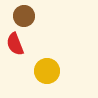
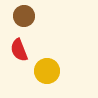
red semicircle: moved 4 px right, 6 px down
